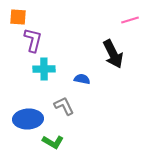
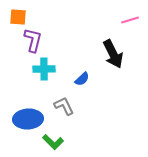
blue semicircle: rotated 126 degrees clockwise
green L-shape: rotated 15 degrees clockwise
